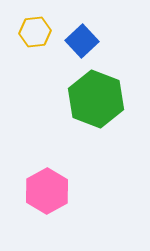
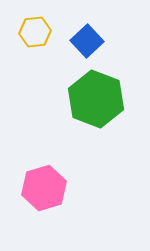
blue square: moved 5 px right
pink hexagon: moved 3 px left, 3 px up; rotated 12 degrees clockwise
